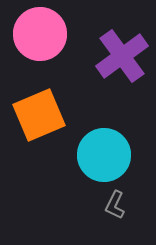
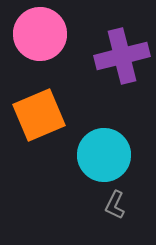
purple cross: rotated 22 degrees clockwise
